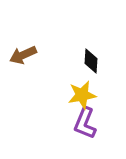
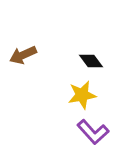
black diamond: rotated 40 degrees counterclockwise
purple L-shape: moved 8 px right, 9 px down; rotated 64 degrees counterclockwise
